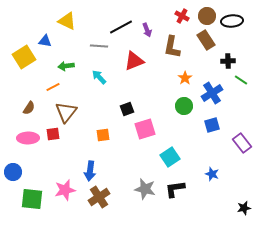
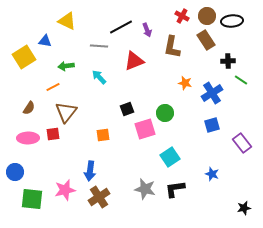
orange star: moved 5 px down; rotated 24 degrees counterclockwise
green circle: moved 19 px left, 7 px down
blue circle: moved 2 px right
